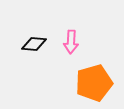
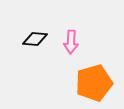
black diamond: moved 1 px right, 5 px up
